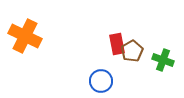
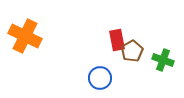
red rectangle: moved 4 px up
blue circle: moved 1 px left, 3 px up
